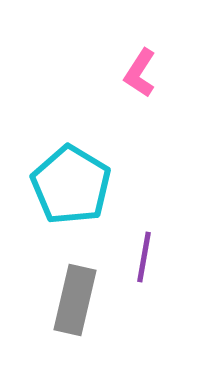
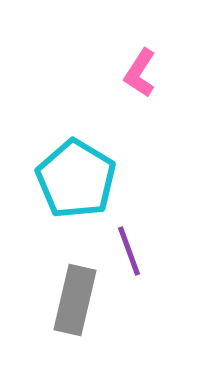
cyan pentagon: moved 5 px right, 6 px up
purple line: moved 15 px left, 6 px up; rotated 30 degrees counterclockwise
